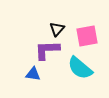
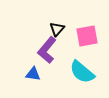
purple L-shape: rotated 48 degrees counterclockwise
cyan semicircle: moved 2 px right, 4 px down
